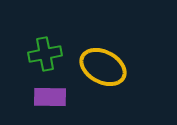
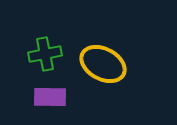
yellow ellipse: moved 3 px up
